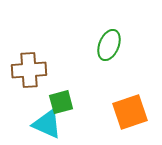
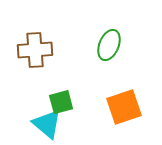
brown cross: moved 6 px right, 20 px up
orange square: moved 6 px left, 5 px up
cyan triangle: rotated 16 degrees clockwise
